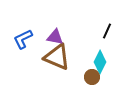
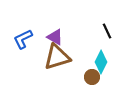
black line: rotated 49 degrees counterclockwise
purple triangle: rotated 18 degrees clockwise
brown triangle: rotated 40 degrees counterclockwise
cyan diamond: moved 1 px right
